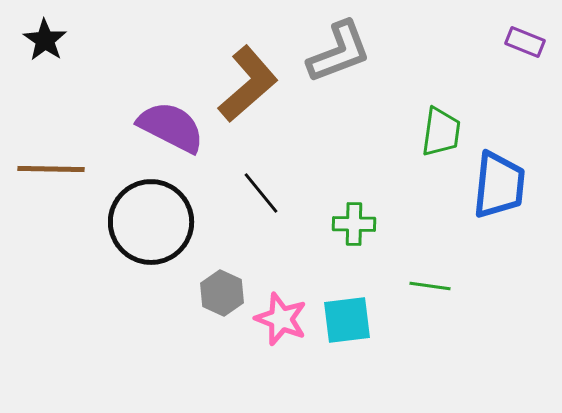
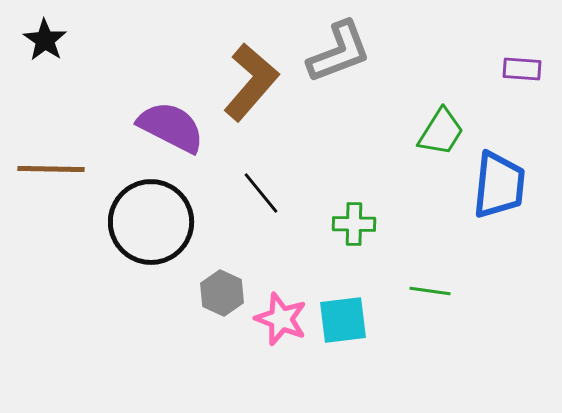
purple rectangle: moved 3 px left, 27 px down; rotated 18 degrees counterclockwise
brown L-shape: moved 3 px right, 2 px up; rotated 8 degrees counterclockwise
green trapezoid: rotated 24 degrees clockwise
green line: moved 5 px down
cyan square: moved 4 px left
